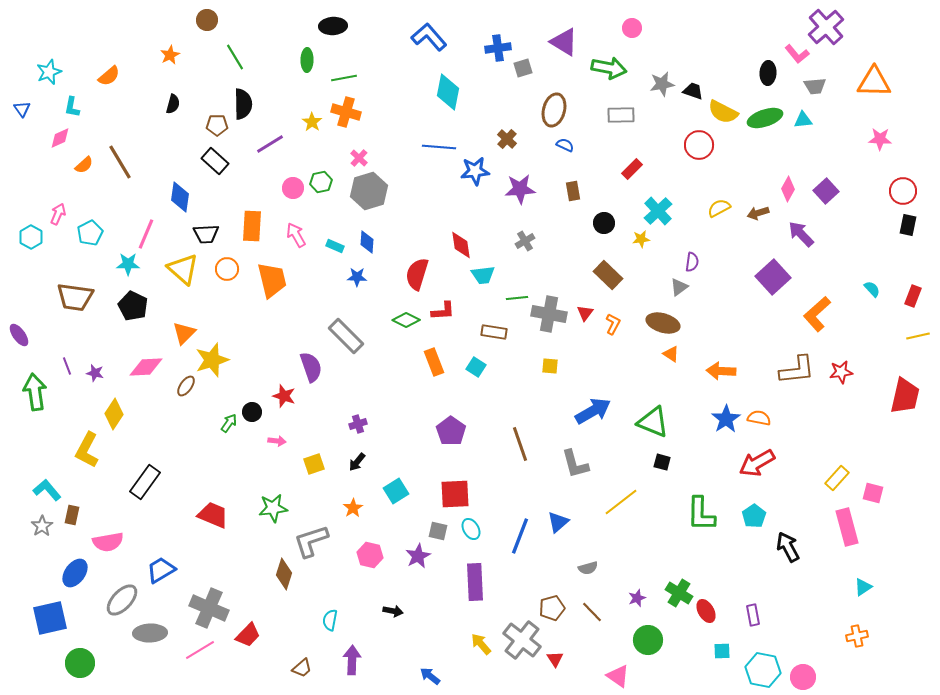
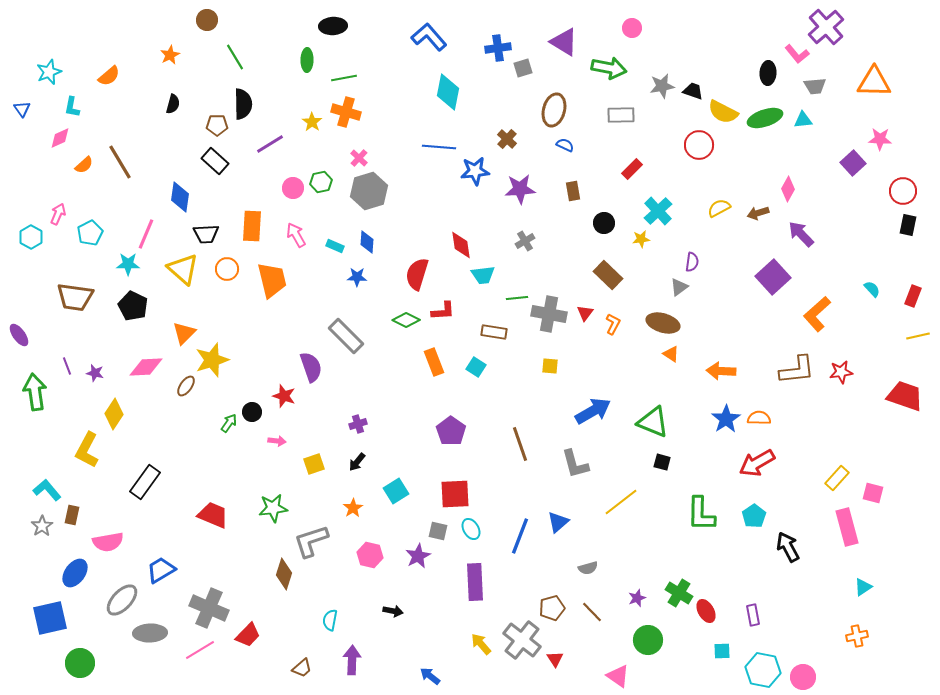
gray star at (662, 84): moved 2 px down
purple square at (826, 191): moved 27 px right, 28 px up
red trapezoid at (905, 396): rotated 84 degrees counterclockwise
orange semicircle at (759, 418): rotated 10 degrees counterclockwise
